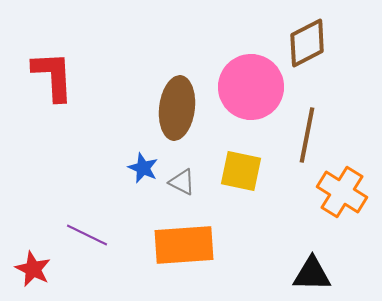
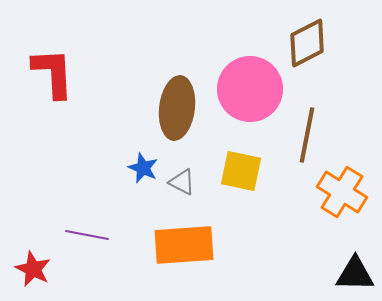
red L-shape: moved 3 px up
pink circle: moved 1 px left, 2 px down
purple line: rotated 15 degrees counterclockwise
black triangle: moved 43 px right
